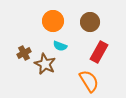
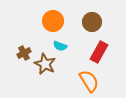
brown circle: moved 2 px right
